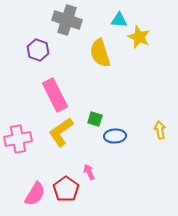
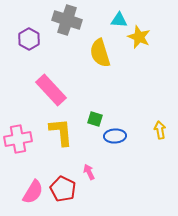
purple hexagon: moved 9 px left, 11 px up; rotated 10 degrees clockwise
pink rectangle: moved 4 px left, 5 px up; rotated 16 degrees counterclockwise
yellow L-shape: rotated 120 degrees clockwise
red pentagon: moved 3 px left; rotated 10 degrees counterclockwise
pink semicircle: moved 2 px left, 2 px up
